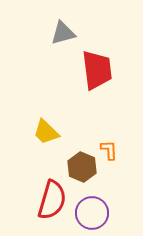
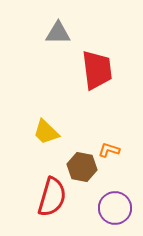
gray triangle: moved 5 px left; rotated 16 degrees clockwise
orange L-shape: rotated 70 degrees counterclockwise
brown hexagon: rotated 12 degrees counterclockwise
red semicircle: moved 3 px up
purple circle: moved 23 px right, 5 px up
